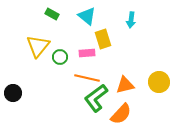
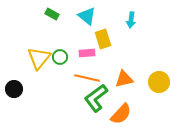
yellow triangle: moved 1 px right, 12 px down
orange triangle: moved 1 px left, 6 px up
black circle: moved 1 px right, 4 px up
